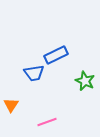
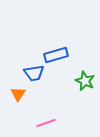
blue rectangle: rotated 10 degrees clockwise
orange triangle: moved 7 px right, 11 px up
pink line: moved 1 px left, 1 px down
